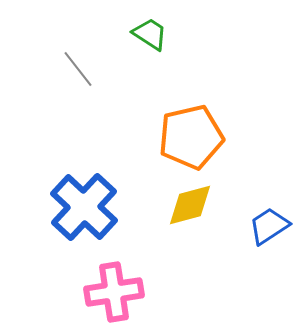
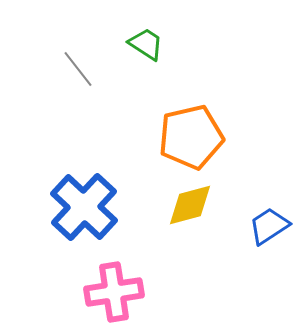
green trapezoid: moved 4 px left, 10 px down
